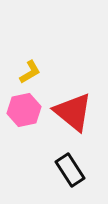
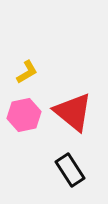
yellow L-shape: moved 3 px left
pink hexagon: moved 5 px down
